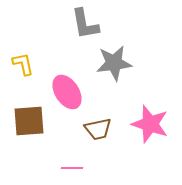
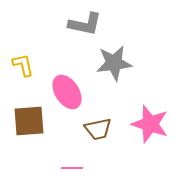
gray L-shape: rotated 68 degrees counterclockwise
yellow L-shape: moved 1 px down
